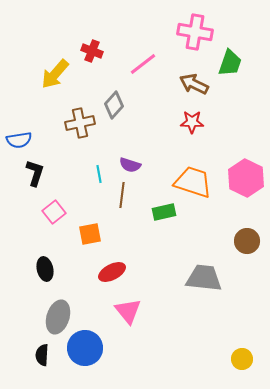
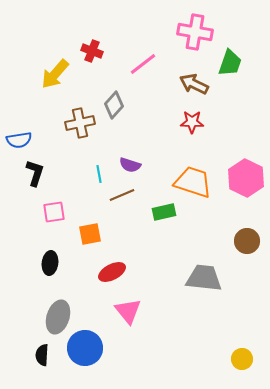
brown line: rotated 60 degrees clockwise
pink square: rotated 30 degrees clockwise
black ellipse: moved 5 px right, 6 px up; rotated 20 degrees clockwise
